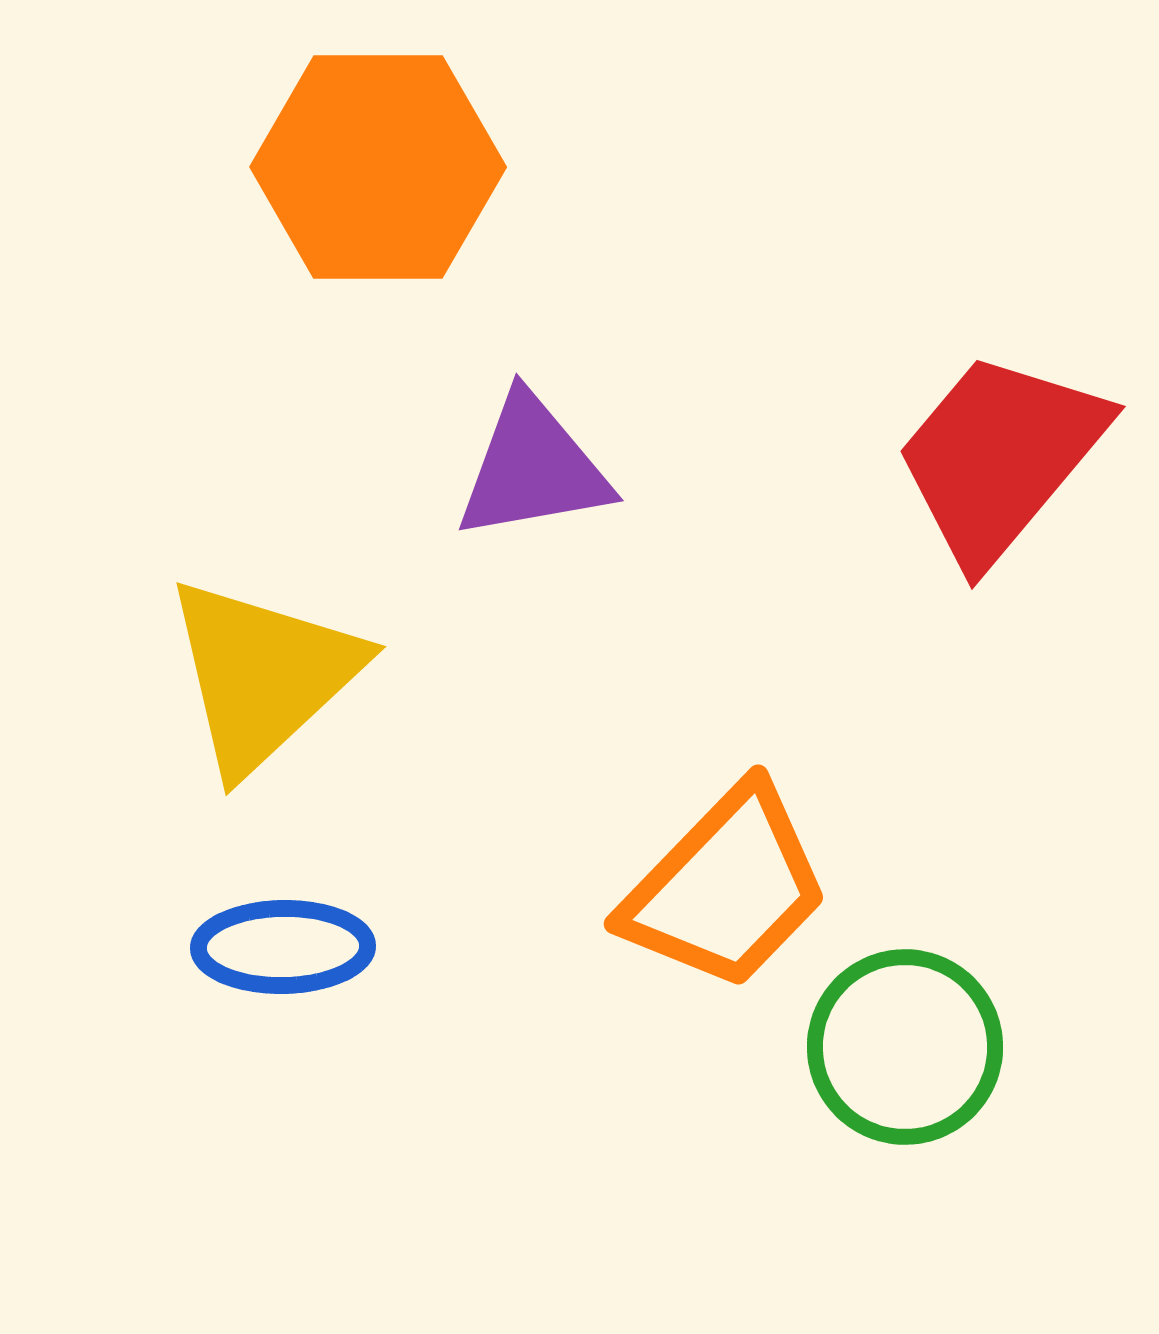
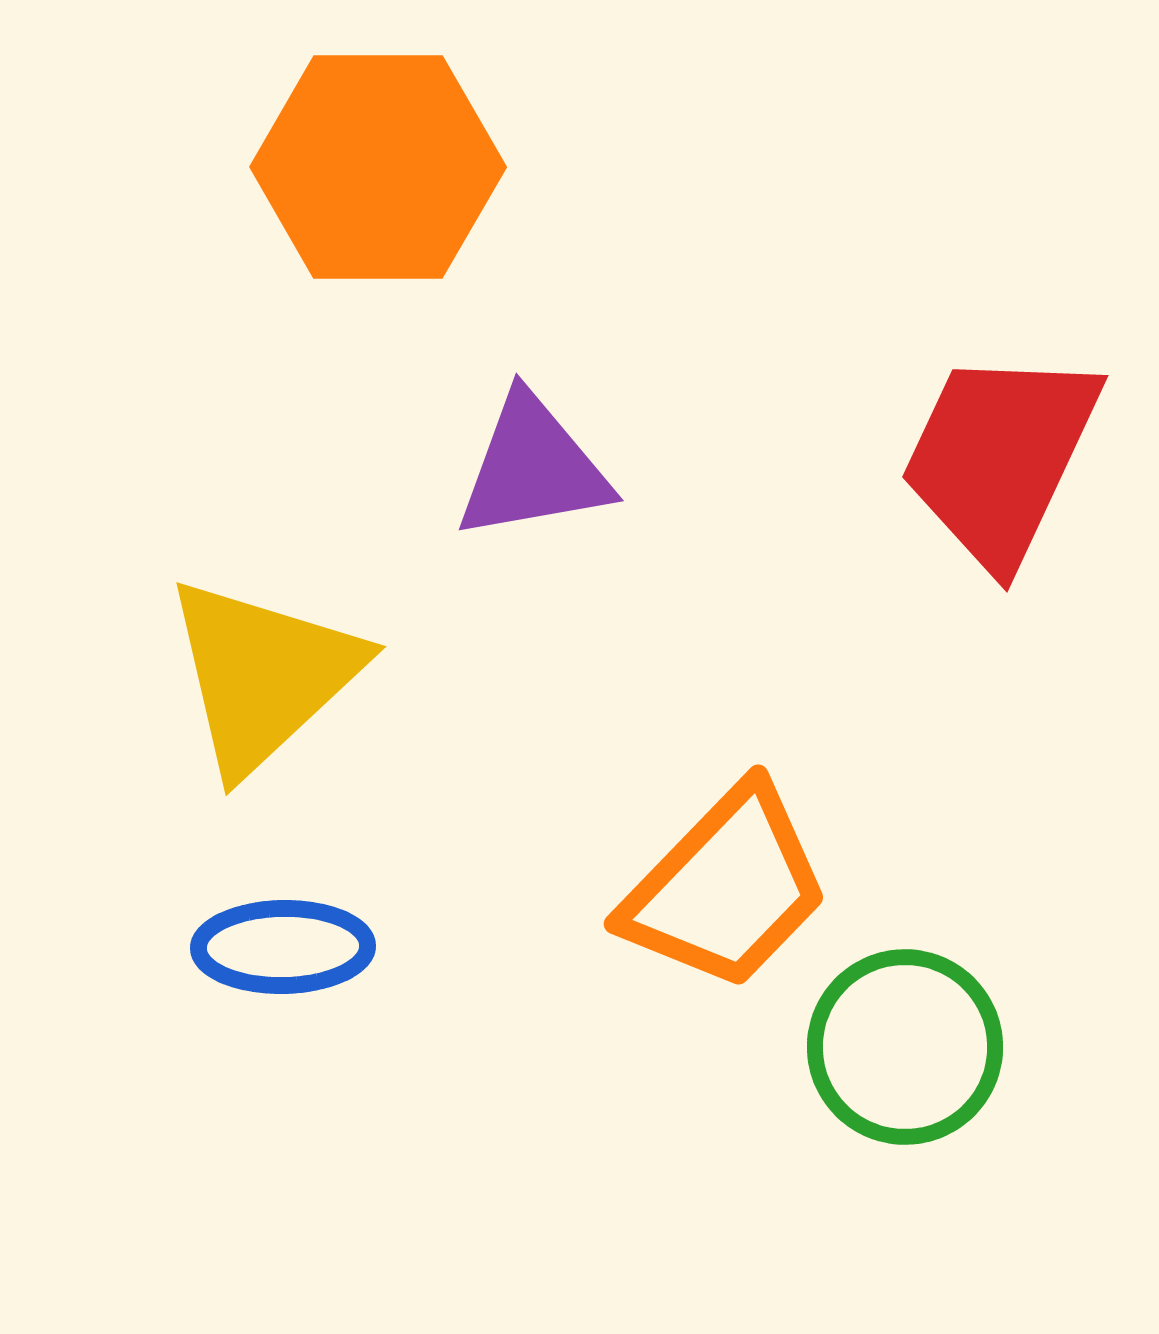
red trapezoid: rotated 15 degrees counterclockwise
